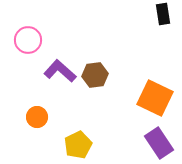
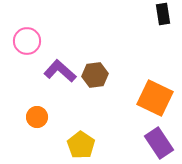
pink circle: moved 1 px left, 1 px down
yellow pentagon: moved 3 px right; rotated 12 degrees counterclockwise
